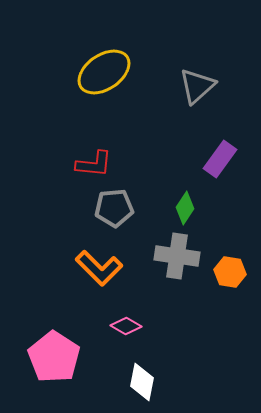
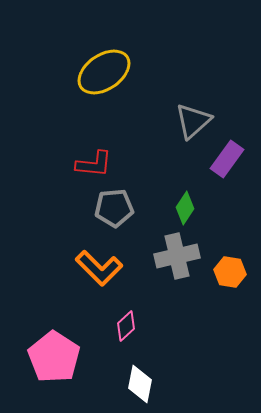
gray triangle: moved 4 px left, 35 px down
purple rectangle: moved 7 px right
gray cross: rotated 21 degrees counterclockwise
pink diamond: rotated 72 degrees counterclockwise
white diamond: moved 2 px left, 2 px down
